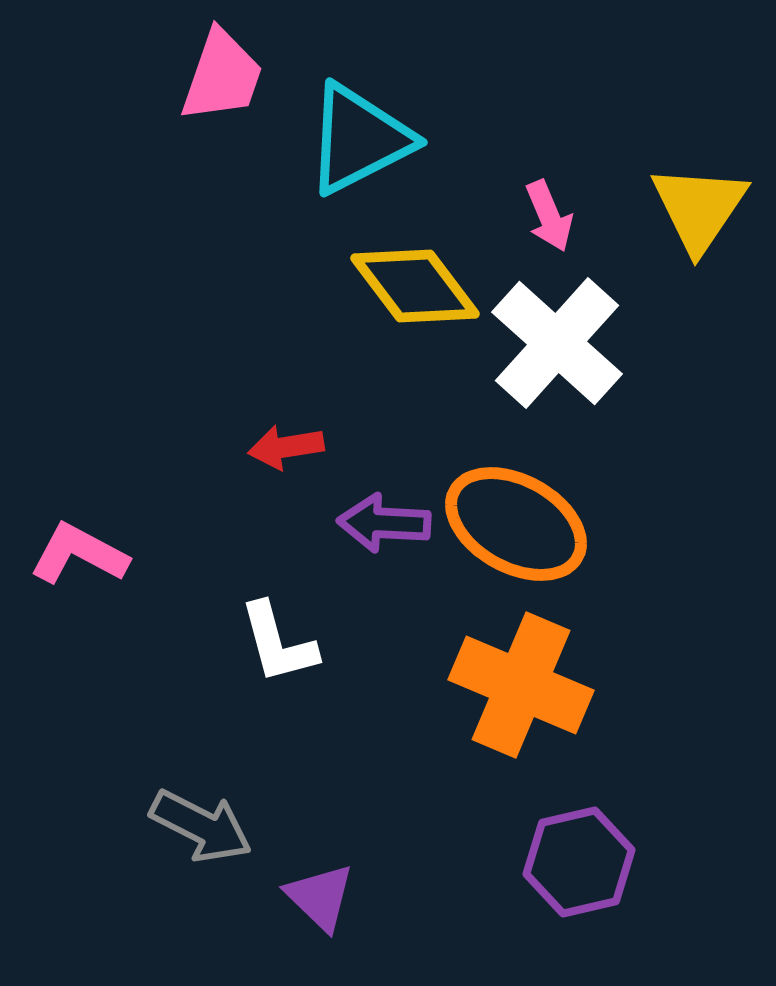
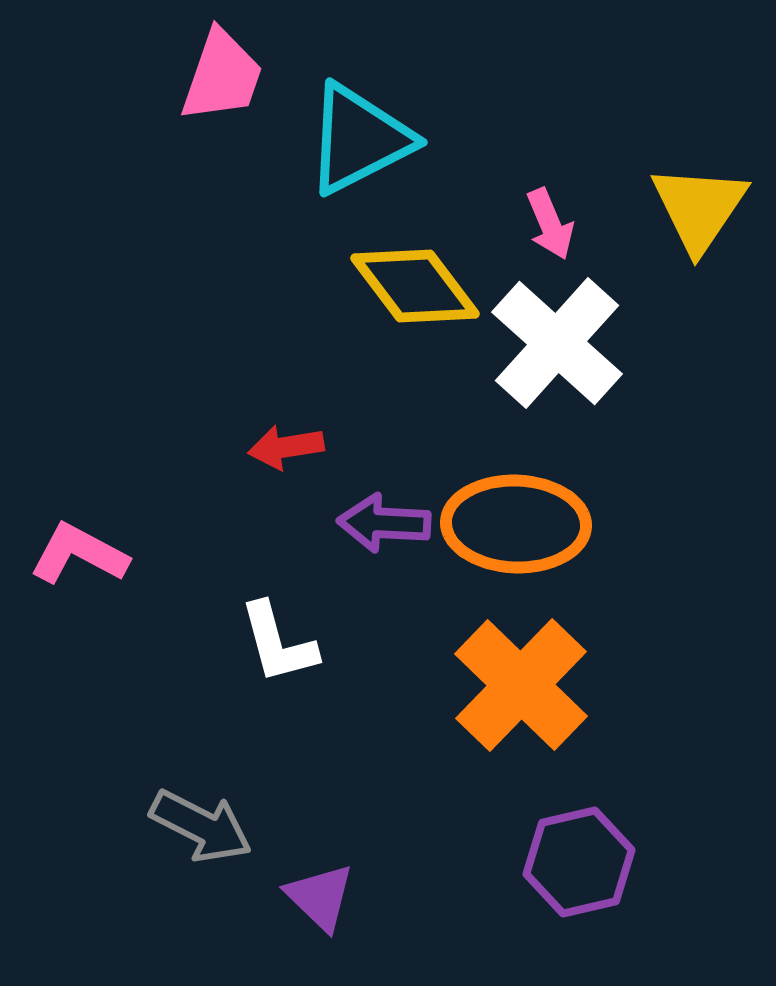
pink arrow: moved 1 px right, 8 px down
orange ellipse: rotated 27 degrees counterclockwise
orange cross: rotated 21 degrees clockwise
